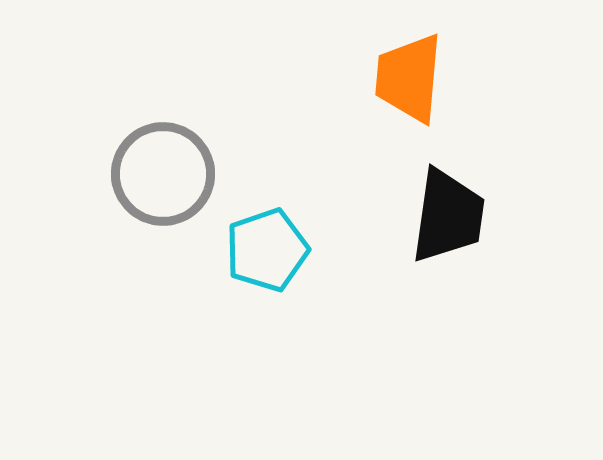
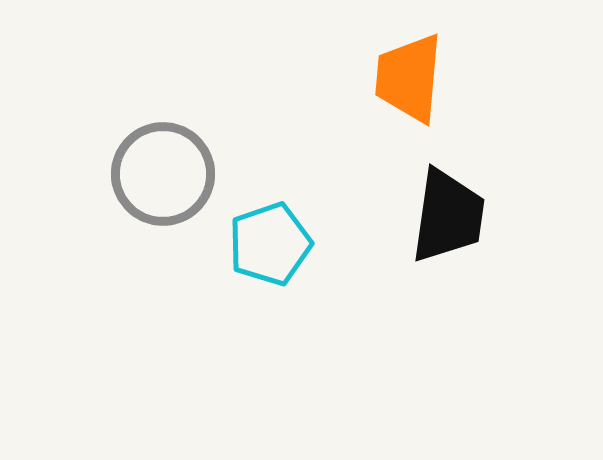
cyan pentagon: moved 3 px right, 6 px up
